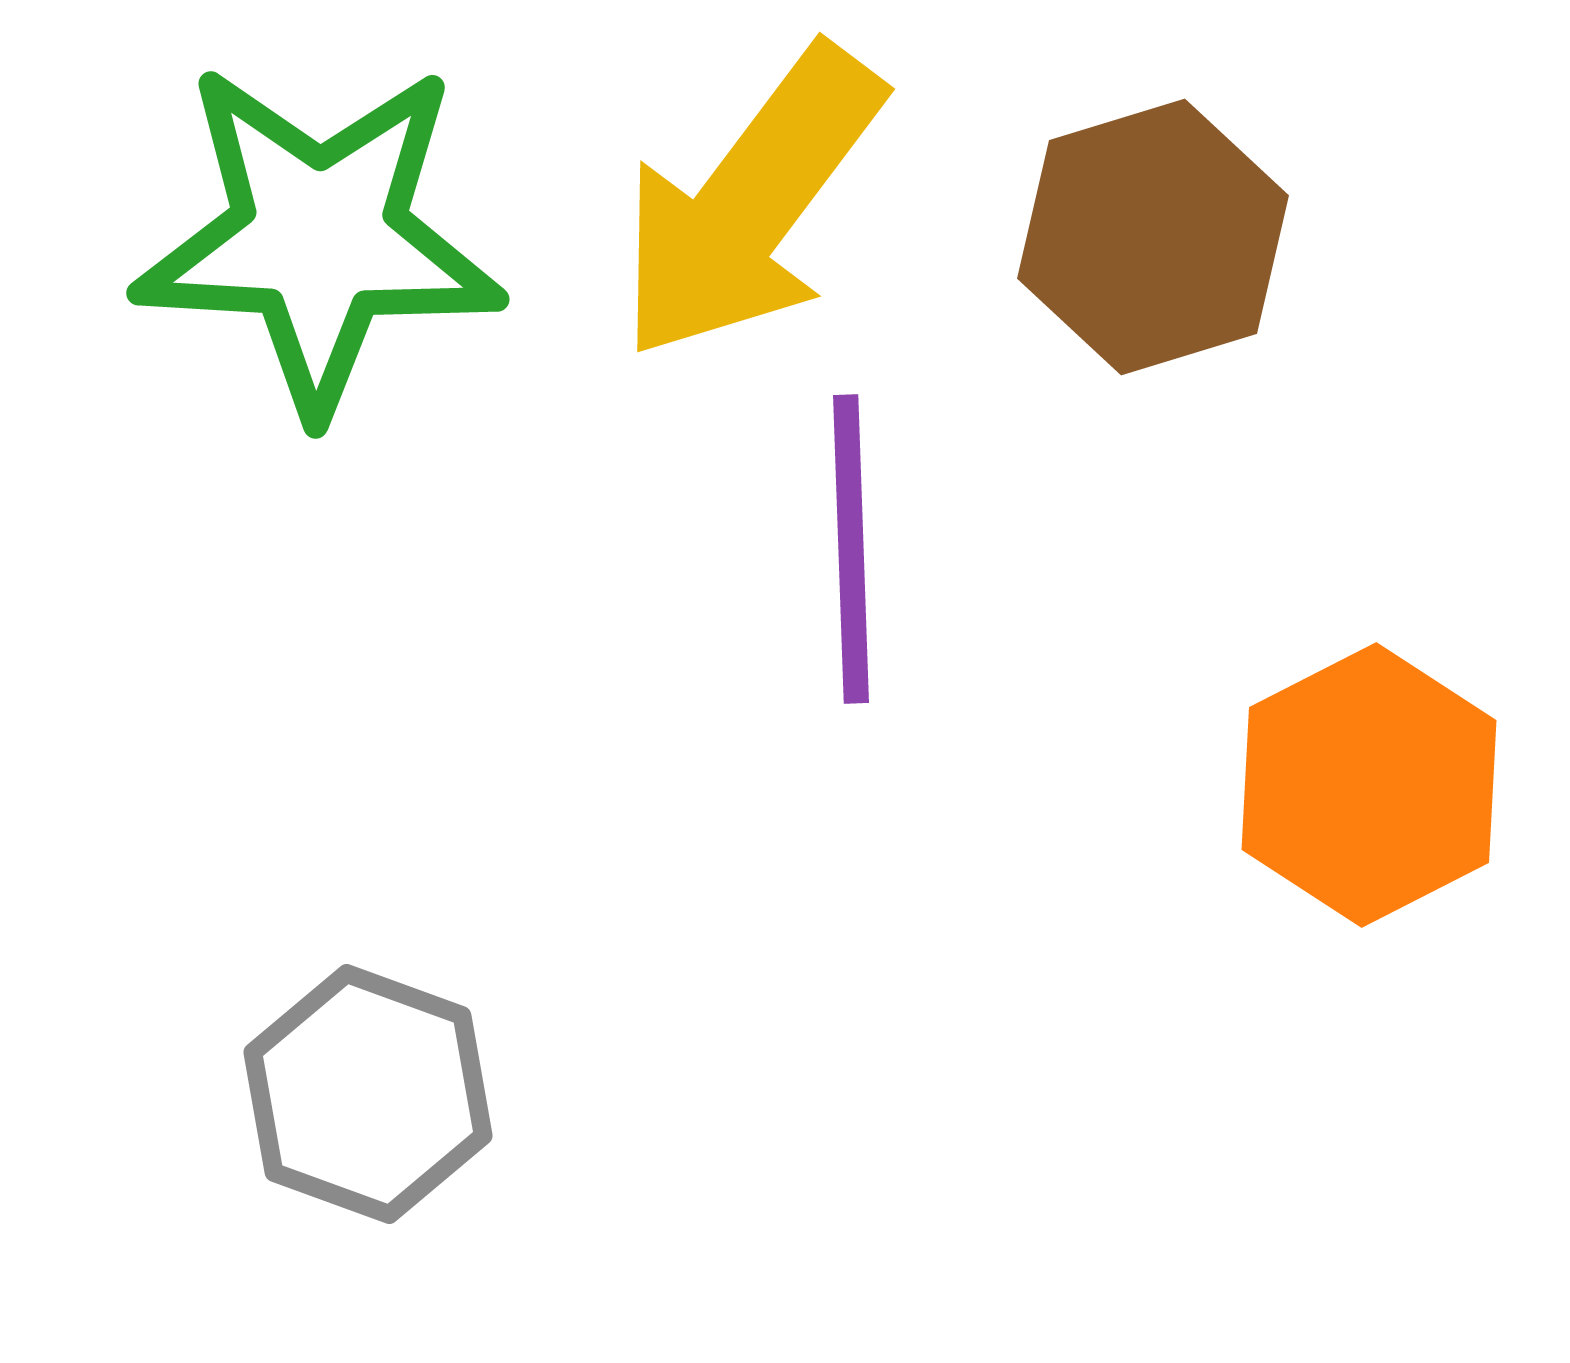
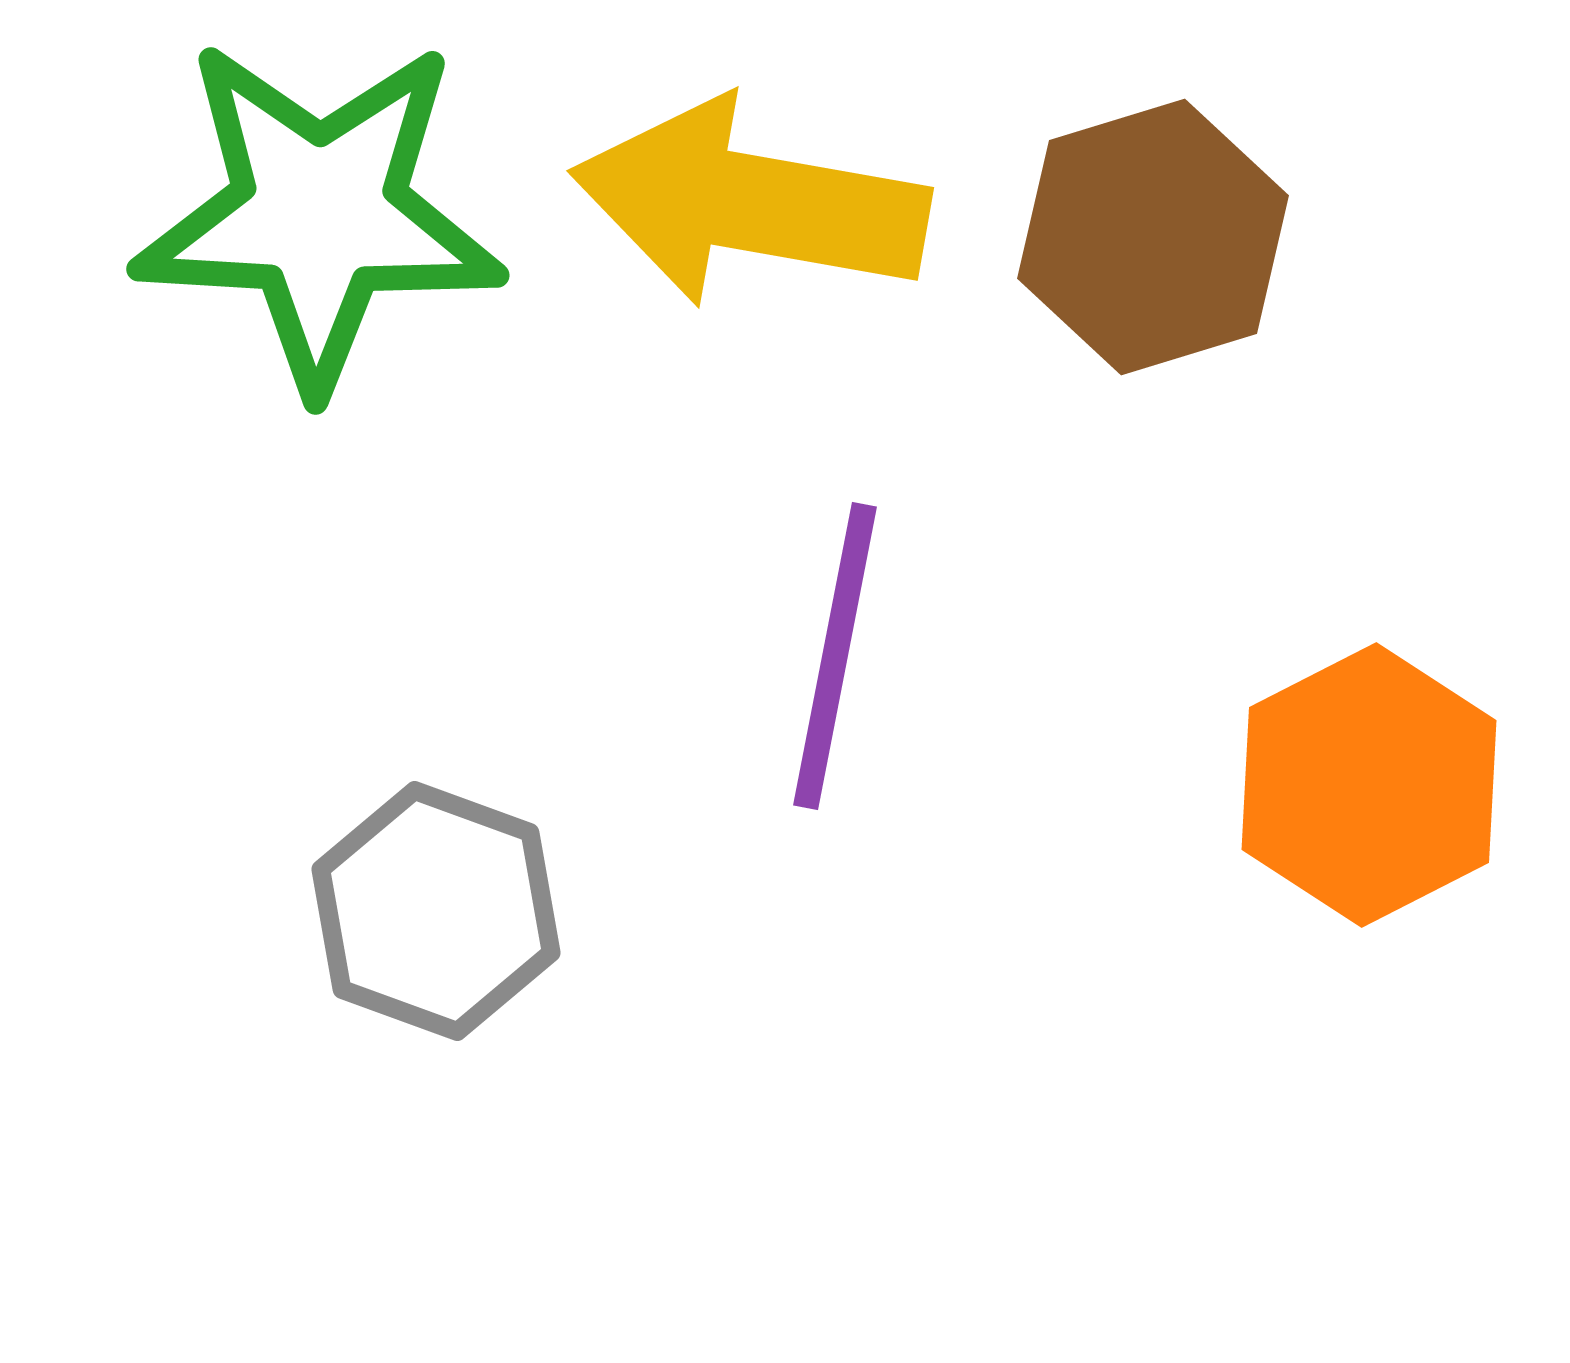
yellow arrow: rotated 63 degrees clockwise
green star: moved 24 px up
purple line: moved 16 px left, 107 px down; rotated 13 degrees clockwise
gray hexagon: moved 68 px right, 183 px up
